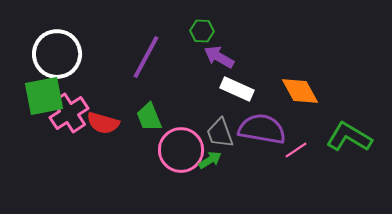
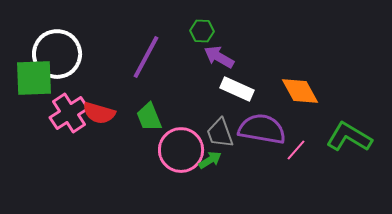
green square: moved 10 px left, 18 px up; rotated 9 degrees clockwise
red semicircle: moved 4 px left, 10 px up
pink line: rotated 15 degrees counterclockwise
